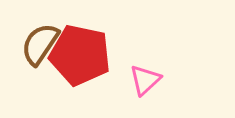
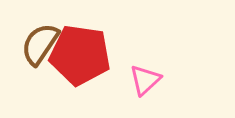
red pentagon: rotated 4 degrees counterclockwise
